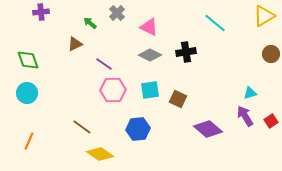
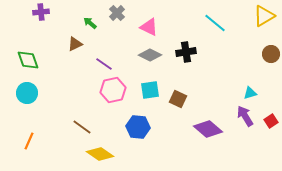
pink hexagon: rotated 10 degrees counterclockwise
blue hexagon: moved 2 px up; rotated 10 degrees clockwise
